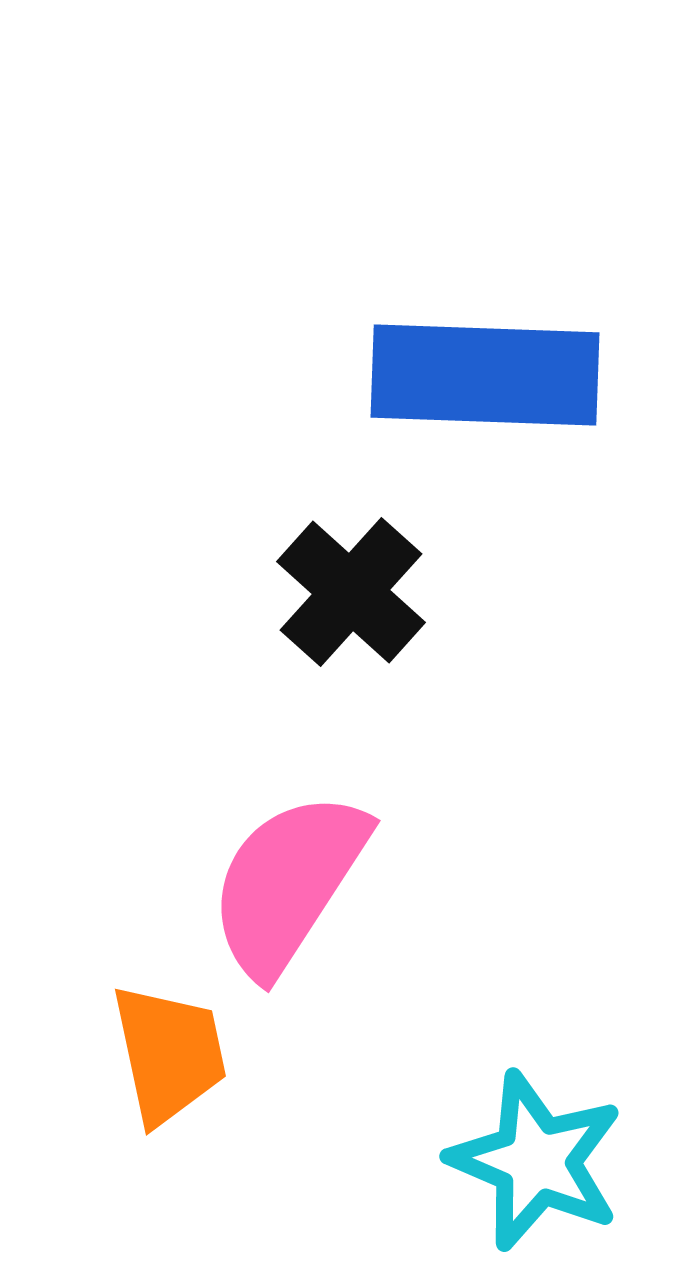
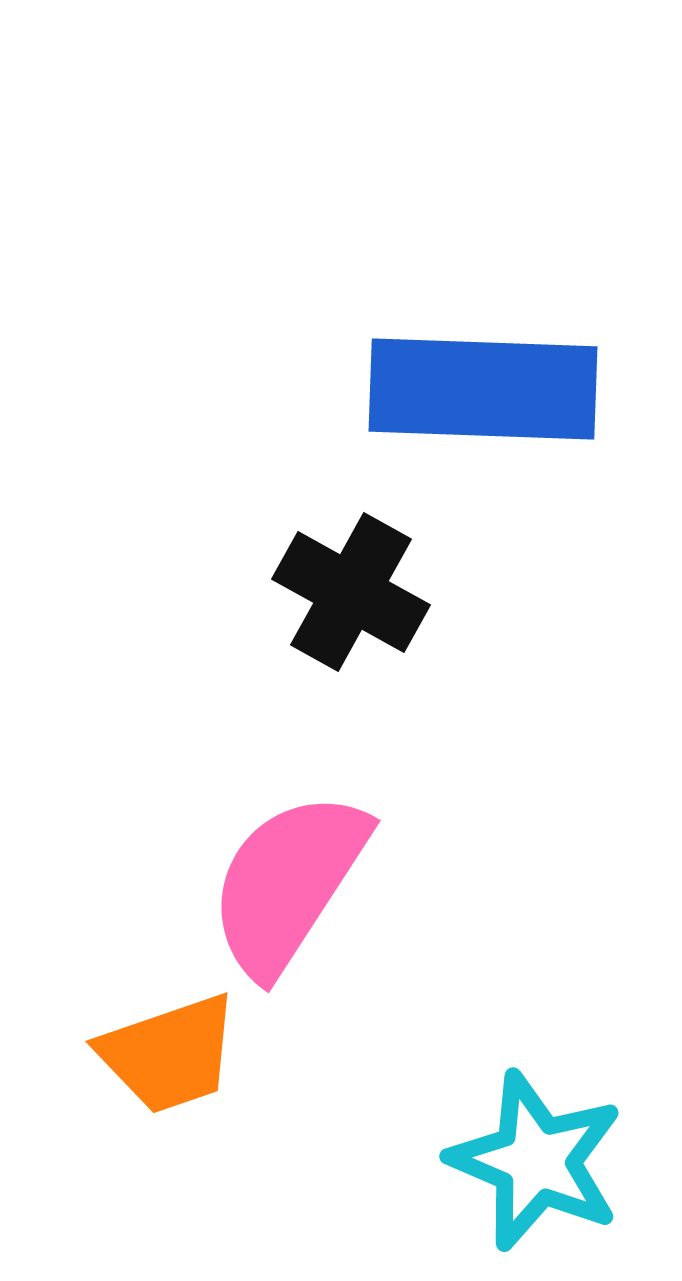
blue rectangle: moved 2 px left, 14 px down
black cross: rotated 13 degrees counterclockwise
orange trapezoid: rotated 83 degrees clockwise
